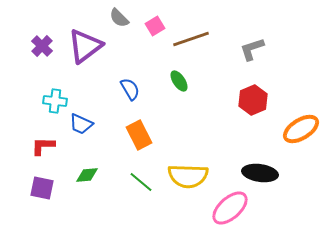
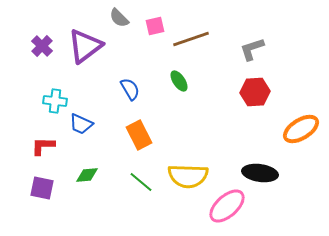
pink square: rotated 18 degrees clockwise
red hexagon: moved 2 px right, 8 px up; rotated 20 degrees clockwise
pink ellipse: moved 3 px left, 2 px up
